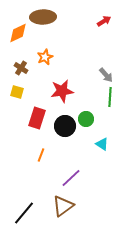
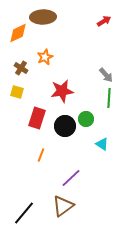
green line: moved 1 px left, 1 px down
